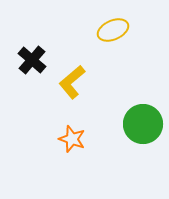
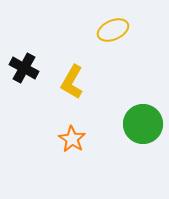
black cross: moved 8 px left, 8 px down; rotated 12 degrees counterclockwise
yellow L-shape: rotated 20 degrees counterclockwise
orange star: rotated 12 degrees clockwise
